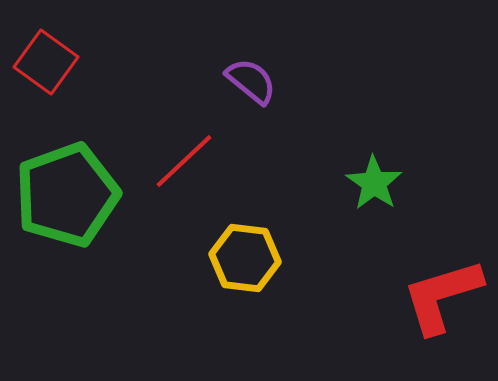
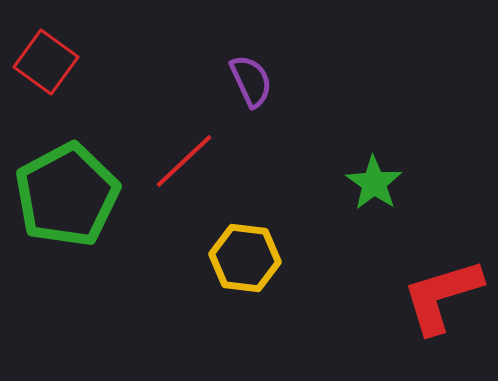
purple semicircle: rotated 26 degrees clockwise
green pentagon: rotated 8 degrees counterclockwise
